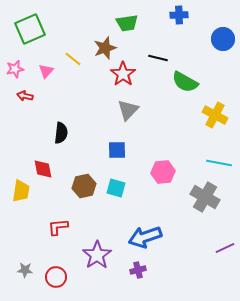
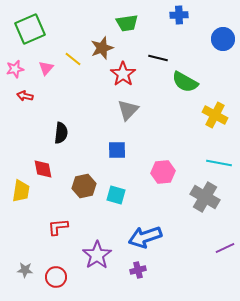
brown star: moved 3 px left
pink triangle: moved 3 px up
cyan square: moved 7 px down
